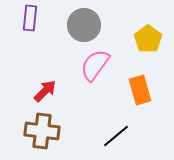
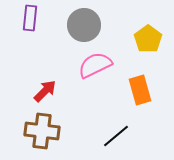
pink semicircle: rotated 28 degrees clockwise
